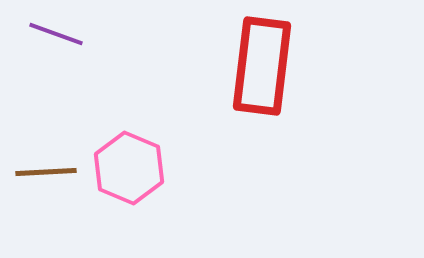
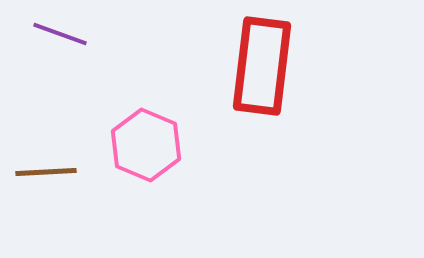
purple line: moved 4 px right
pink hexagon: moved 17 px right, 23 px up
